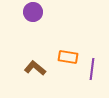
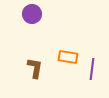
purple circle: moved 1 px left, 2 px down
brown L-shape: rotated 60 degrees clockwise
